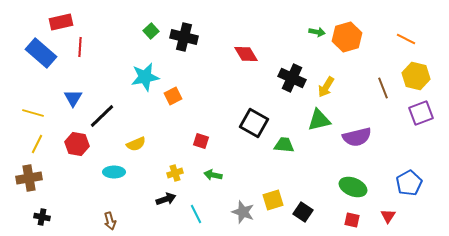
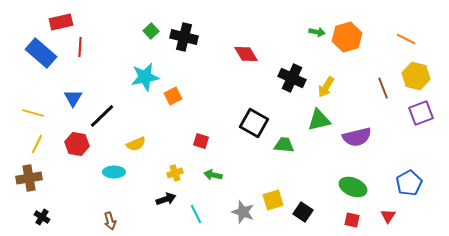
black cross at (42, 217): rotated 21 degrees clockwise
